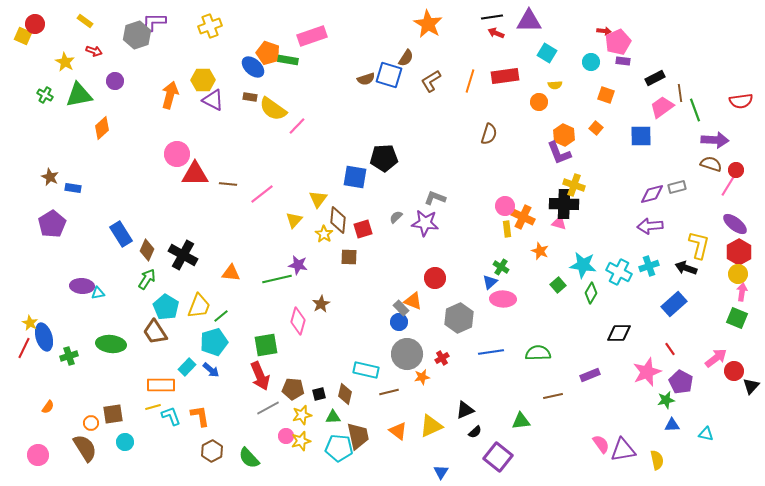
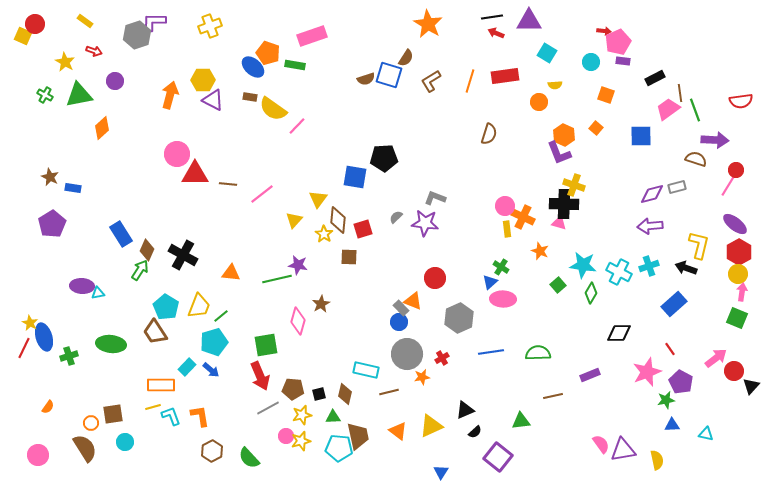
green rectangle at (288, 60): moved 7 px right, 5 px down
pink trapezoid at (662, 107): moved 6 px right, 2 px down
brown semicircle at (711, 164): moved 15 px left, 5 px up
green arrow at (147, 279): moved 7 px left, 9 px up
